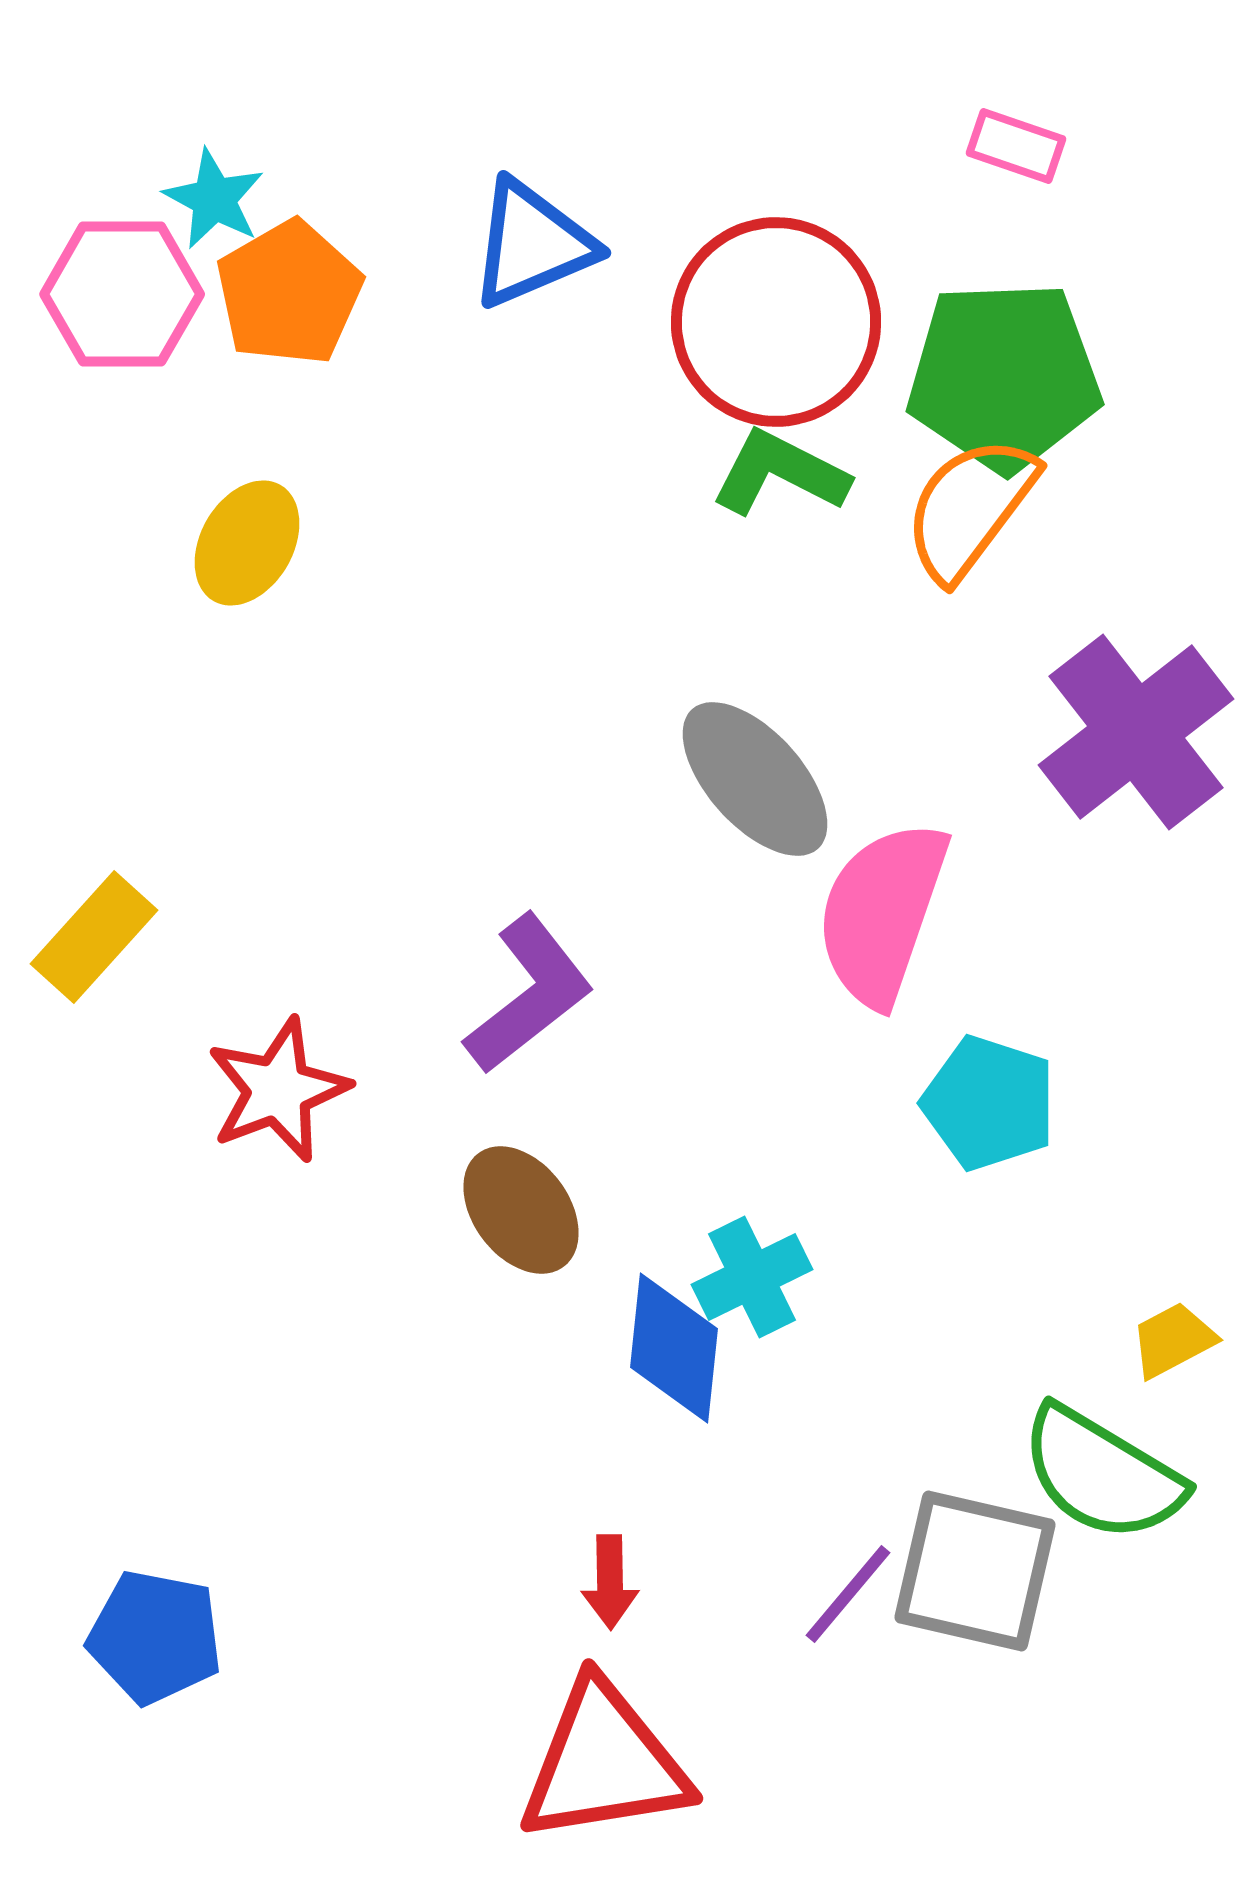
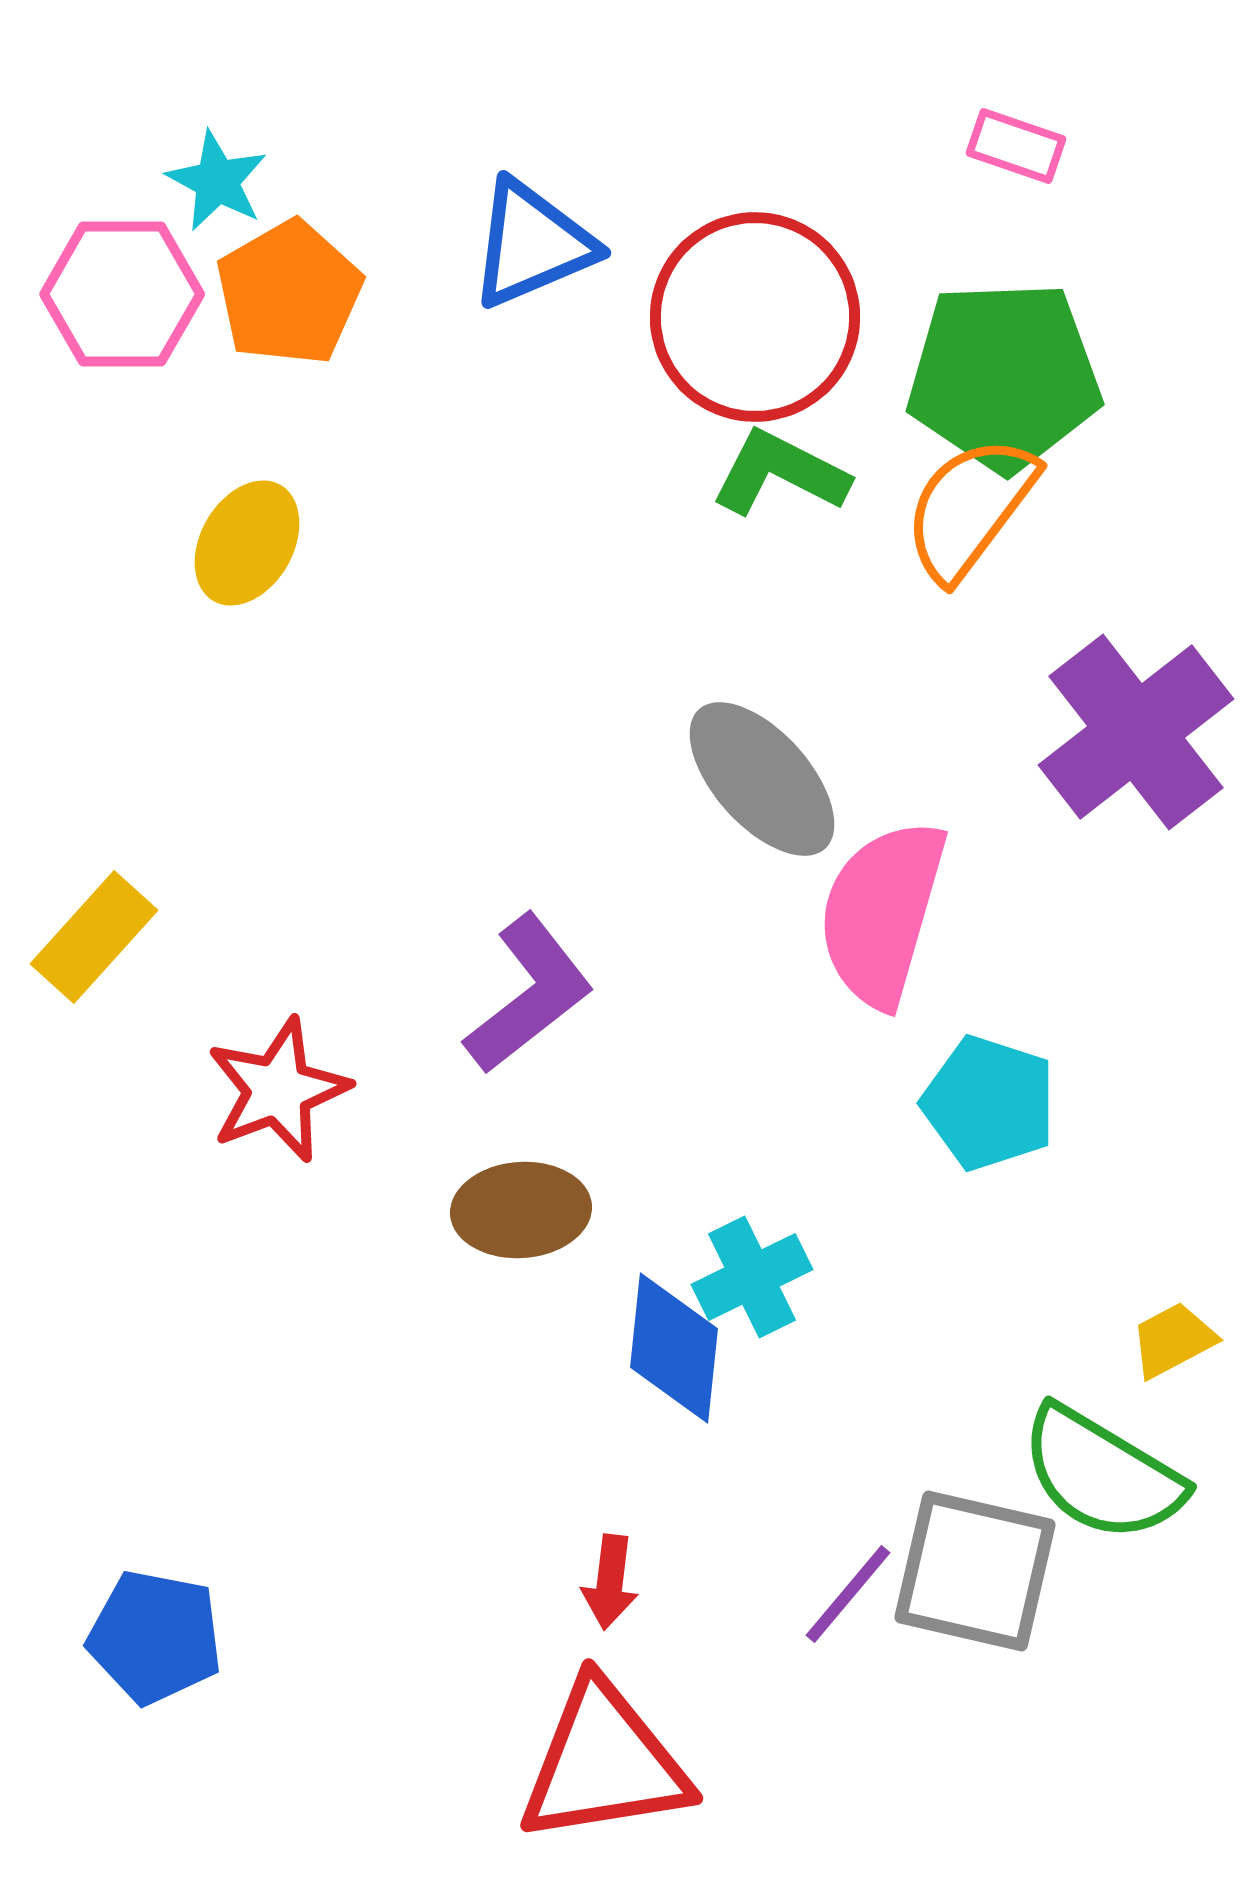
cyan star: moved 3 px right, 18 px up
red circle: moved 21 px left, 5 px up
gray ellipse: moved 7 px right
pink semicircle: rotated 3 degrees counterclockwise
brown ellipse: rotated 57 degrees counterclockwise
red arrow: rotated 8 degrees clockwise
